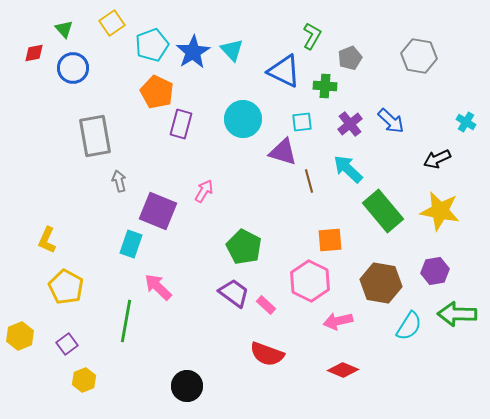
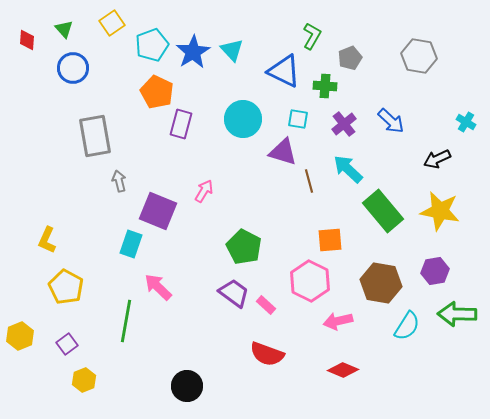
red diamond at (34, 53): moved 7 px left, 13 px up; rotated 75 degrees counterclockwise
cyan square at (302, 122): moved 4 px left, 3 px up; rotated 15 degrees clockwise
purple cross at (350, 124): moved 6 px left
cyan semicircle at (409, 326): moved 2 px left
